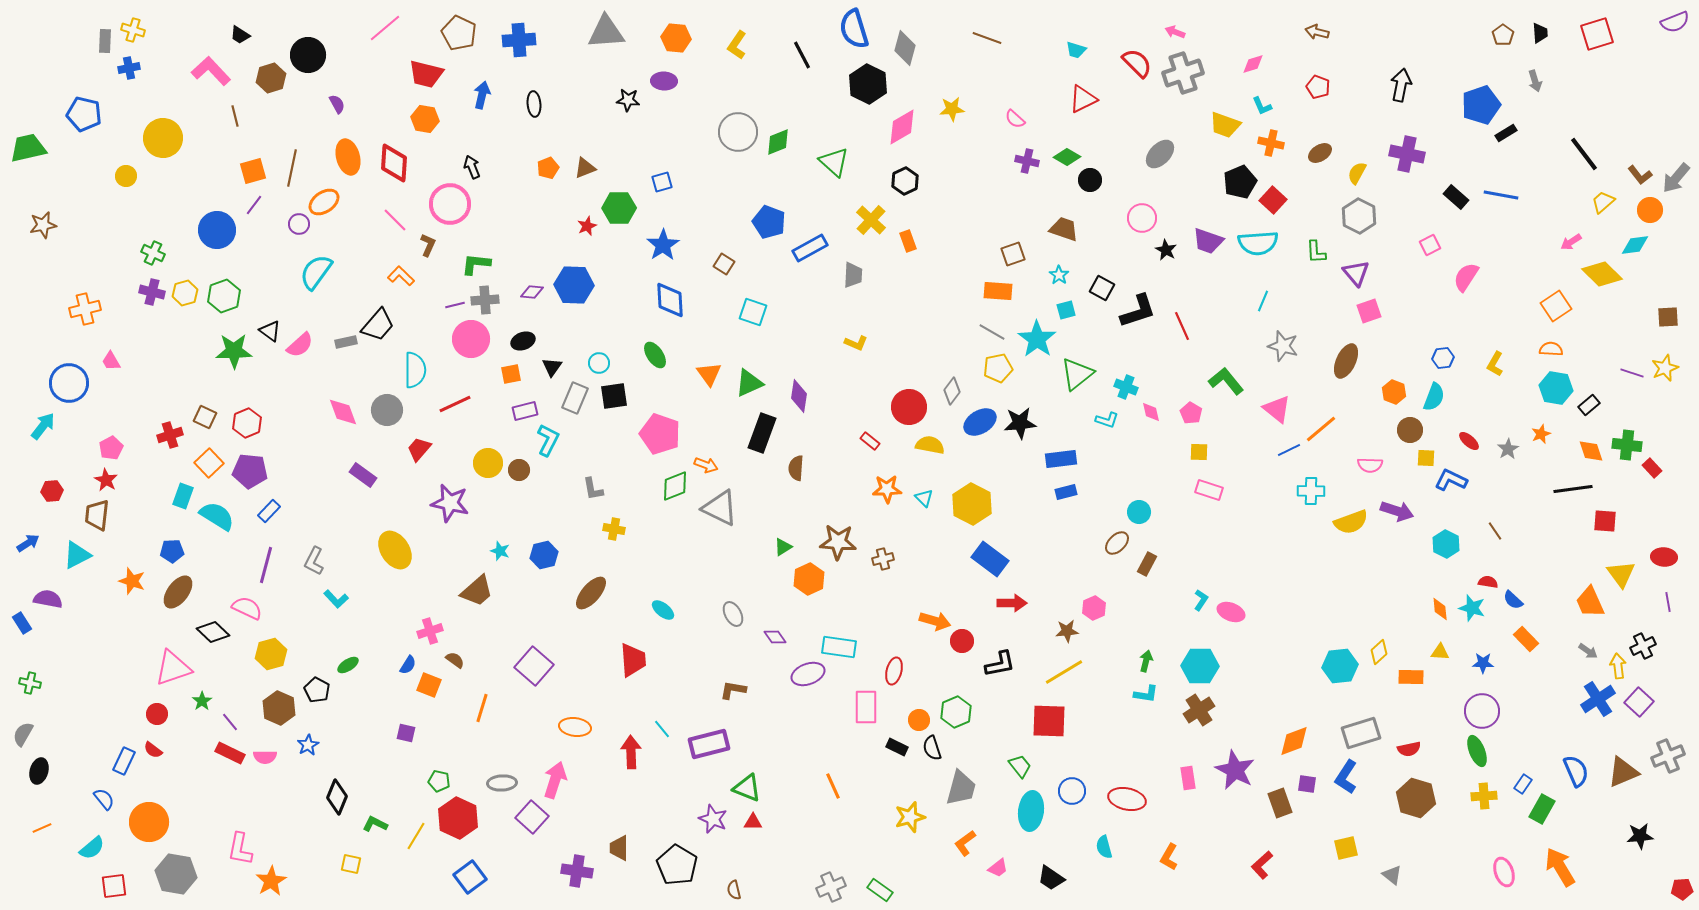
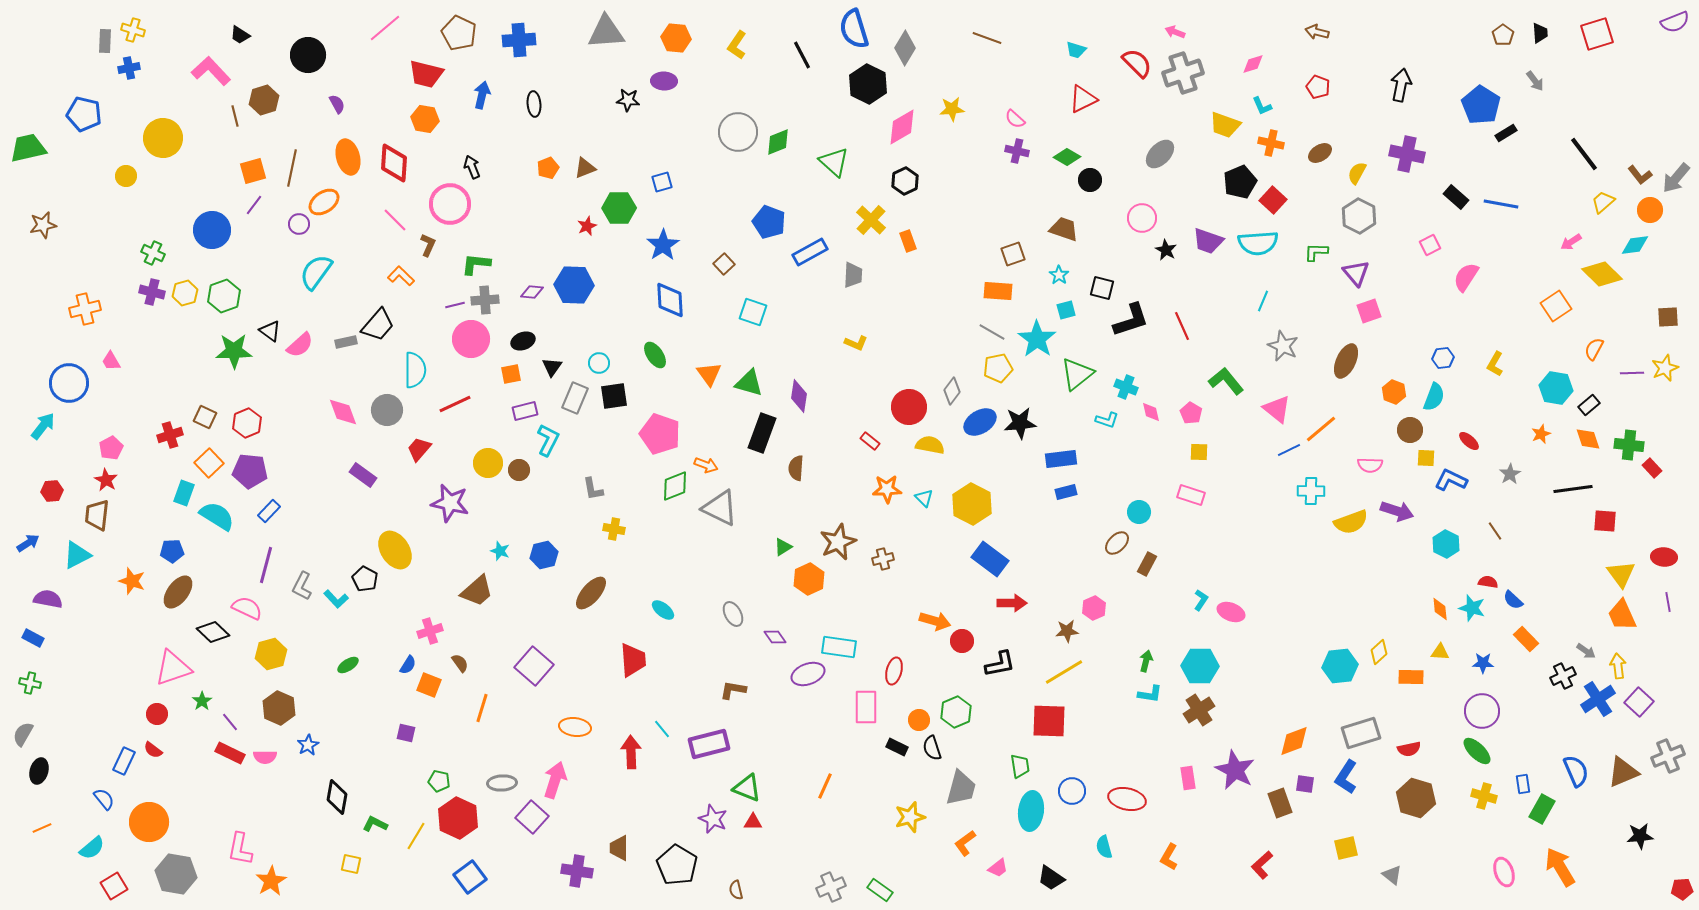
gray diamond at (905, 48): rotated 16 degrees clockwise
brown hexagon at (271, 78): moved 7 px left, 22 px down
gray arrow at (1535, 81): rotated 20 degrees counterclockwise
blue pentagon at (1481, 105): rotated 21 degrees counterclockwise
purple cross at (1027, 161): moved 10 px left, 10 px up
blue line at (1501, 195): moved 9 px down
blue circle at (217, 230): moved 5 px left
blue rectangle at (810, 248): moved 4 px down
green L-shape at (1316, 252): rotated 95 degrees clockwise
brown square at (724, 264): rotated 15 degrees clockwise
black square at (1102, 288): rotated 15 degrees counterclockwise
black L-shape at (1138, 311): moved 7 px left, 9 px down
gray star at (1283, 346): rotated 8 degrees clockwise
orange semicircle at (1551, 349): moved 43 px right; rotated 65 degrees counterclockwise
purple line at (1632, 373): rotated 20 degrees counterclockwise
green triangle at (749, 383): rotated 40 degrees clockwise
green cross at (1627, 445): moved 2 px right
gray star at (1508, 449): moved 2 px right, 25 px down
orange diamond at (1591, 451): moved 3 px left, 12 px up
pink rectangle at (1209, 490): moved 18 px left, 5 px down
cyan rectangle at (183, 496): moved 1 px right, 3 px up
brown star at (838, 542): rotated 27 degrees counterclockwise
gray L-shape at (314, 561): moved 12 px left, 25 px down
orange trapezoid at (1590, 602): moved 32 px right, 13 px down
blue rectangle at (22, 623): moved 11 px right, 15 px down; rotated 30 degrees counterclockwise
black cross at (1643, 646): moved 80 px left, 30 px down
gray arrow at (1588, 651): moved 2 px left
brown semicircle at (455, 660): moved 5 px right, 3 px down; rotated 18 degrees clockwise
black pentagon at (317, 690): moved 48 px right, 111 px up
cyan L-shape at (1146, 694): moved 4 px right
green ellipse at (1477, 751): rotated 24 degrees counterclockwise
green trapezoid at (1020, 766): rotated 30 degrees clockwise
purple square at (1307, 784): moved 2 px left
blue rectangle at (1523, 784): rotated 42 degrees counterclockwise
orange line at (833, 786): moved 8 px left; rotated 48 degrees clockwise
yellow cross at (1484, 796): rotated 20 degrees clockwise
black diamond at (337, 797): rotated 12 degrees counterclockwise
red square at (114, 886): rotated 24 degrees counterclockwise
brown semicircle at (734, 890): moved 2 px right
